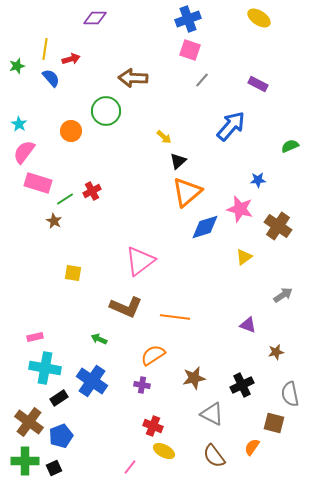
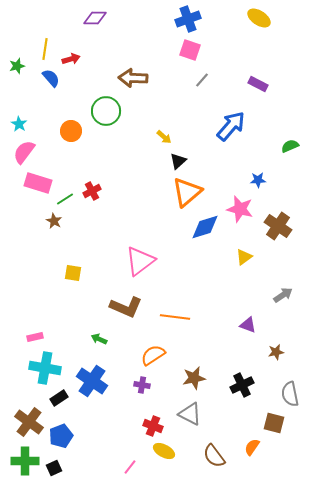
gray triangle at (212, 414): moved 22 px left
